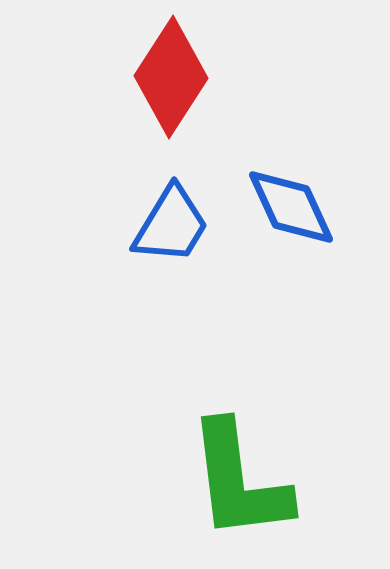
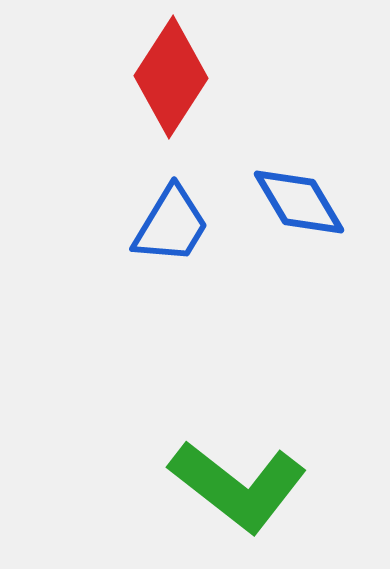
blue diamond: moved 8 px right, 5 px up; rotated 6 degrees counterclockwise
green L-shape: moved 1 px left, 5 px down; rotated 45 degrees counterclockwise
